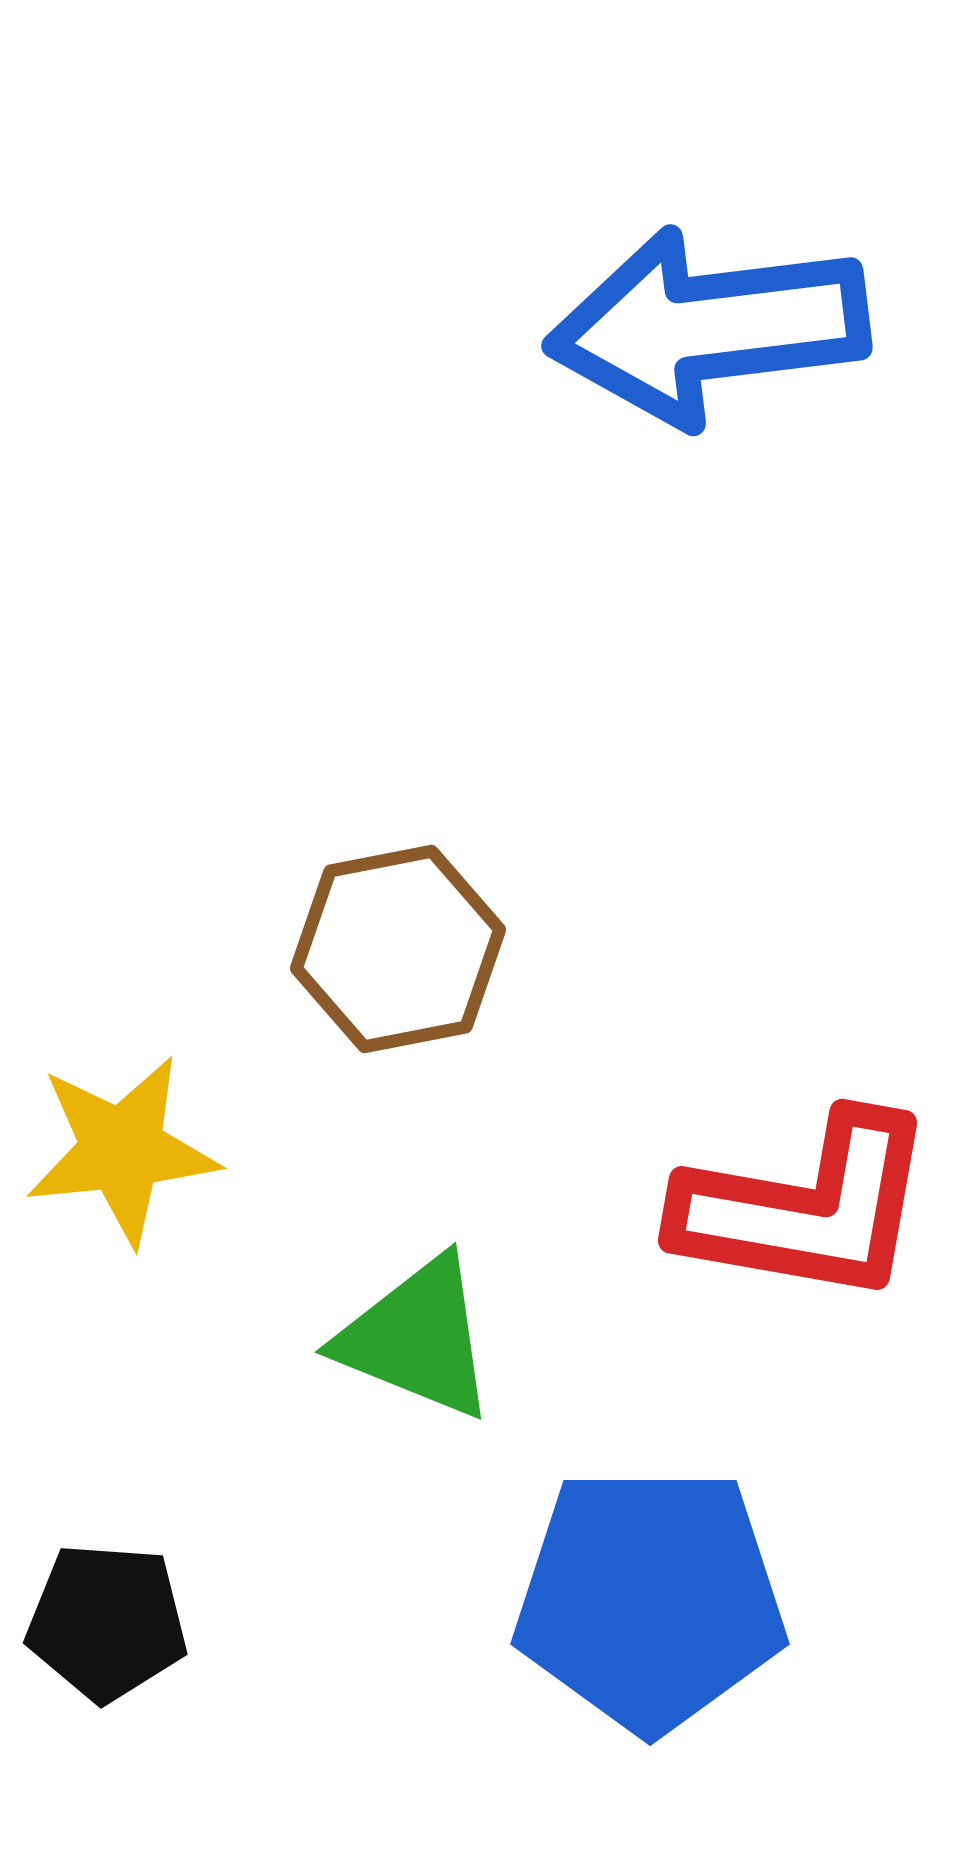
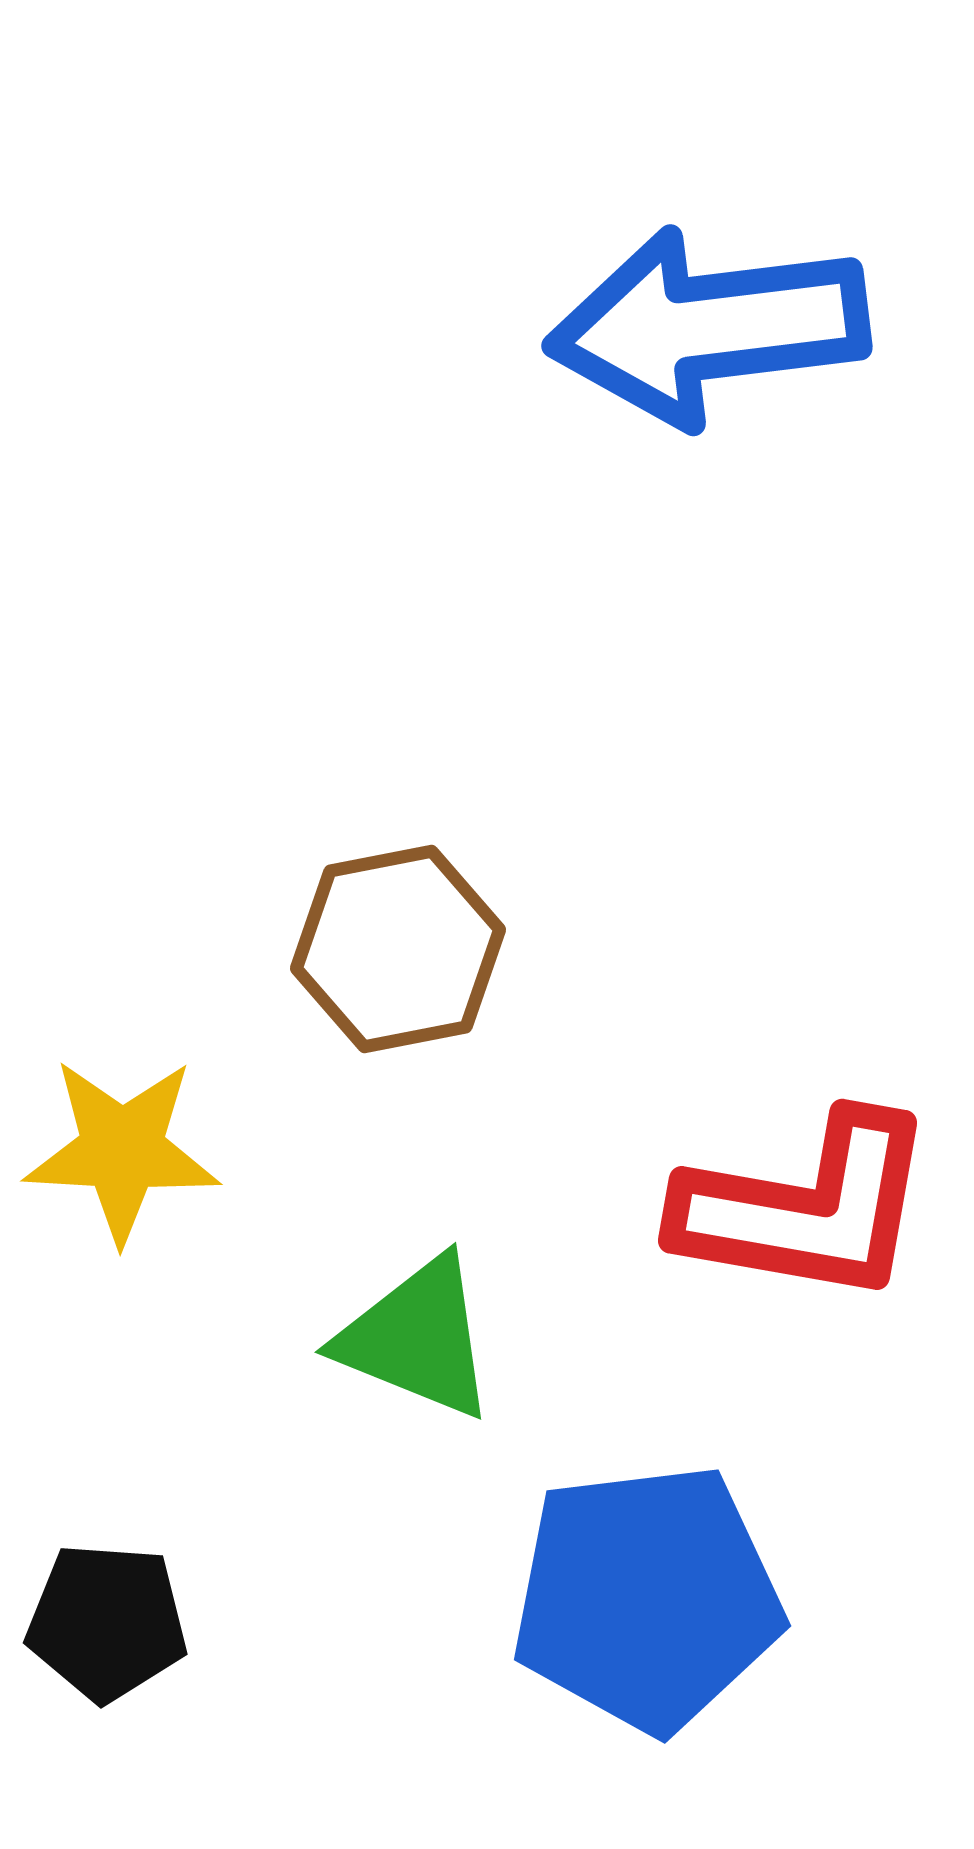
yellow star: rotated 9 degrees clockwise
blue pentagon: moved 3 px left, 1 px up; rotated 7 degrees counterclockwise
